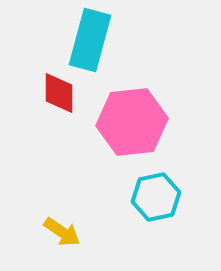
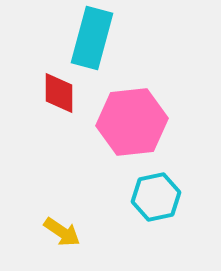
cyan rectangle: moved 2 px right, 2 px up
